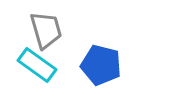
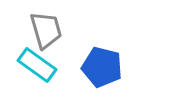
blue pentagon: moved 1 px right, 2 px down
